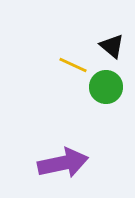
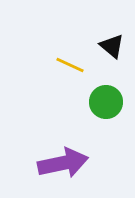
yellow line: moved 3 px left
green circle: moved 15 px down
